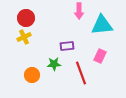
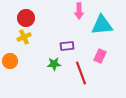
orange circle: moved 22 px left, 14 px up
